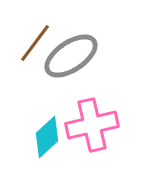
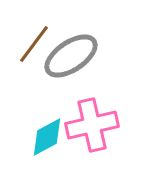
brown line: moved 1 px left, 1 px down
cyan diamond: rotated 15 degrees clockwise
